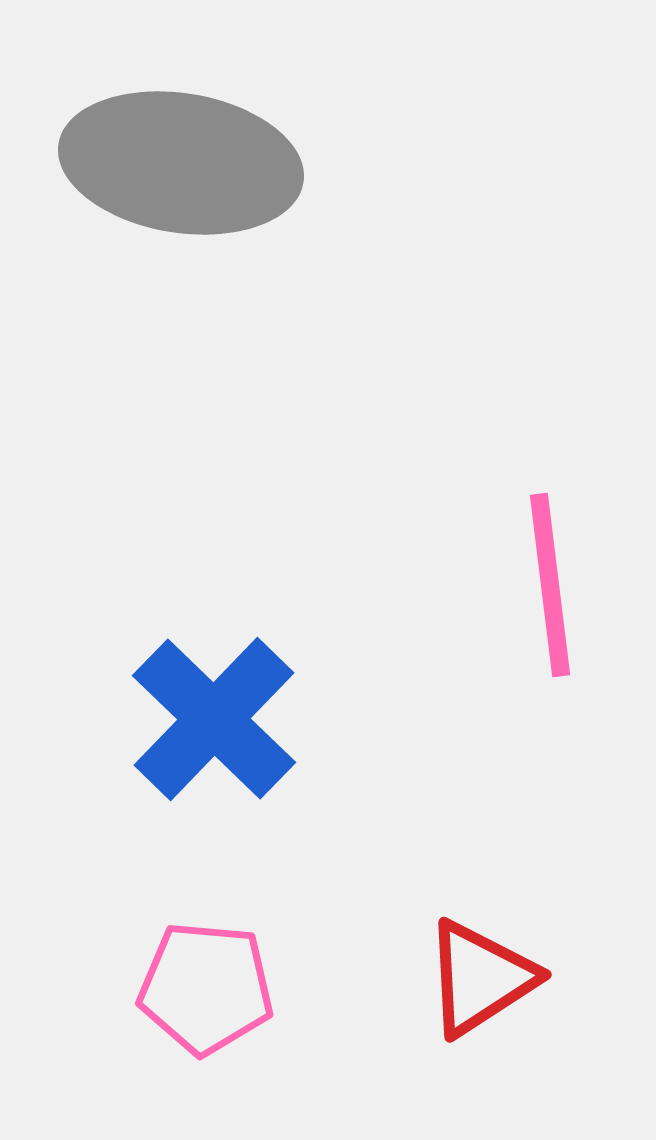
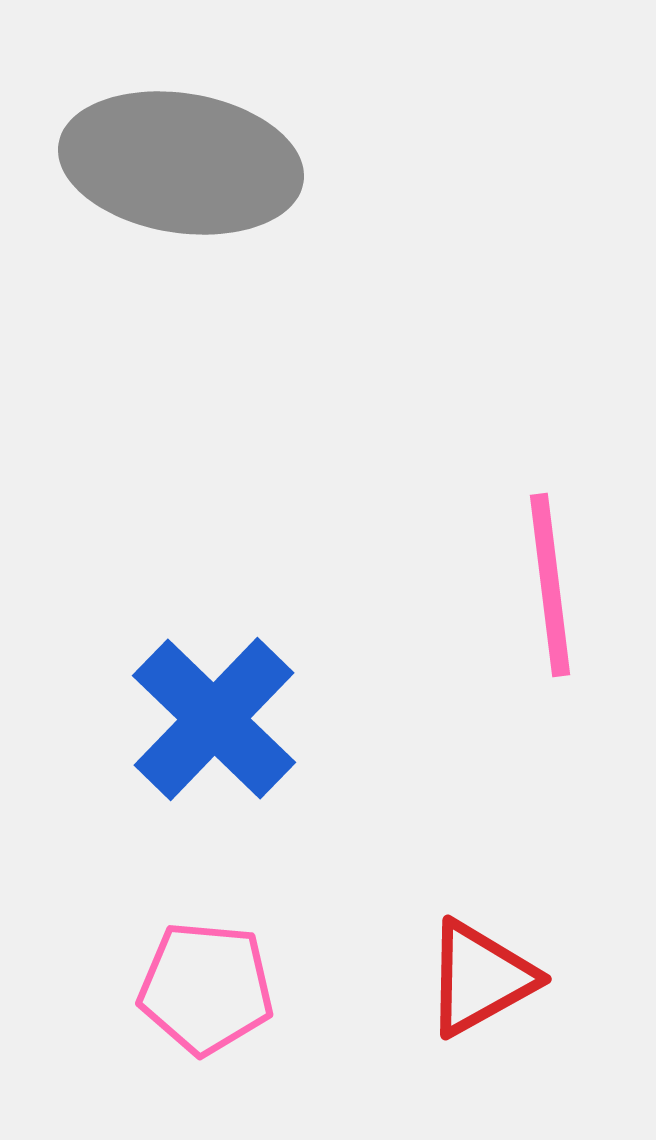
red triangle: rotated 4 degrees clockwise
